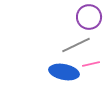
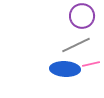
purple circle: moved 7 px left, 1 px up
blue ellipse: moved 1 px right, 3 px up; rotated 8 degrees counterclockwise
